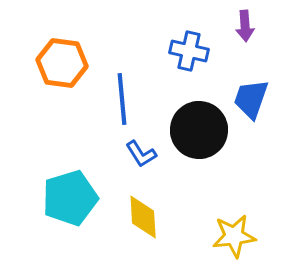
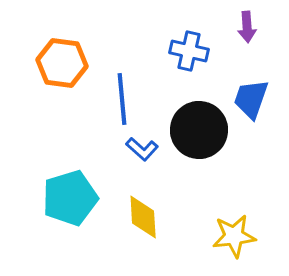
purple arrow: moved 2 px right, 1 px down
blue L-shape: moved 1 px right, 5 px up; rotated 16 degrees counterclockwise
